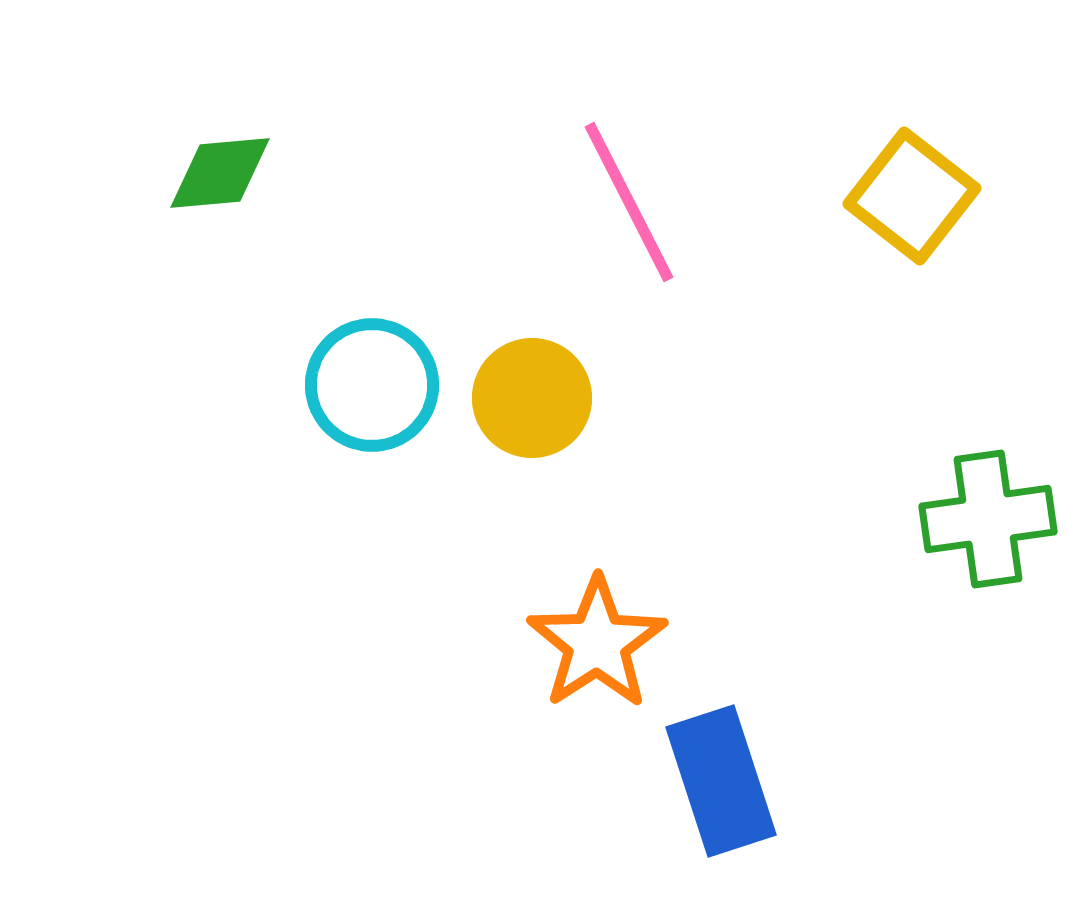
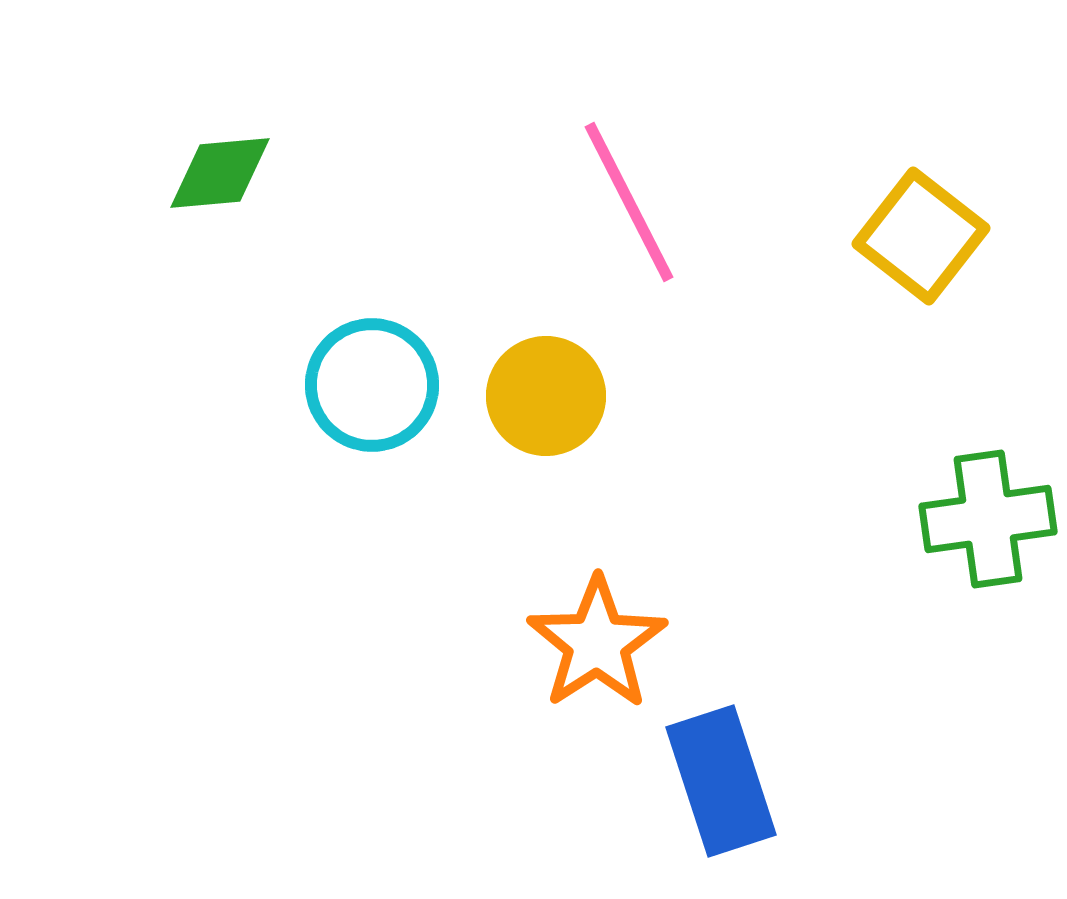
yellow square: moved 9 px right, 40 px down
yellow circle: moved 14 px right, 2 px up
